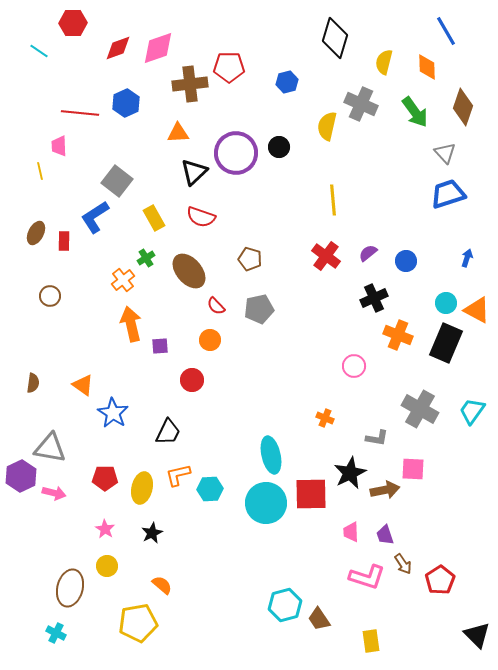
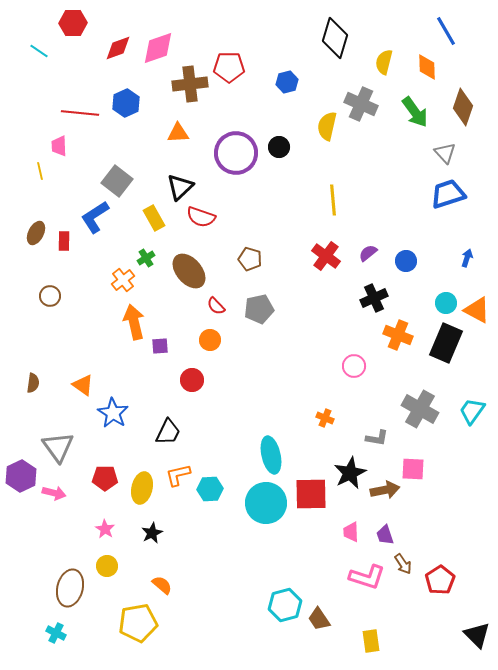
black triangle at (194, 172): moved 14 px left, 15 px down
orange arrow at (131, 324): moved 3 px right, 2 px up
gray triangle at (50, 448): moved 8 px right, 1 px up; rotated 44 degrees clockwise
